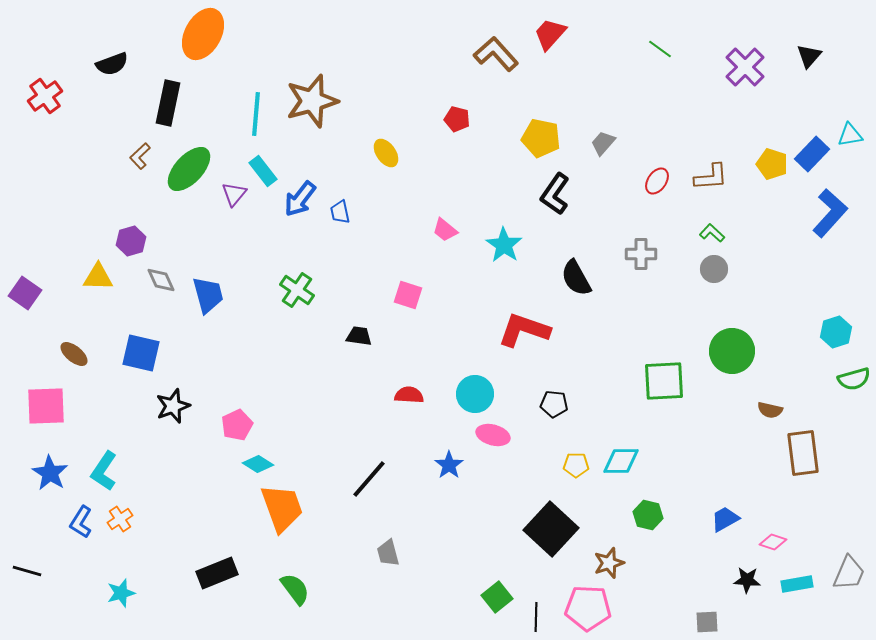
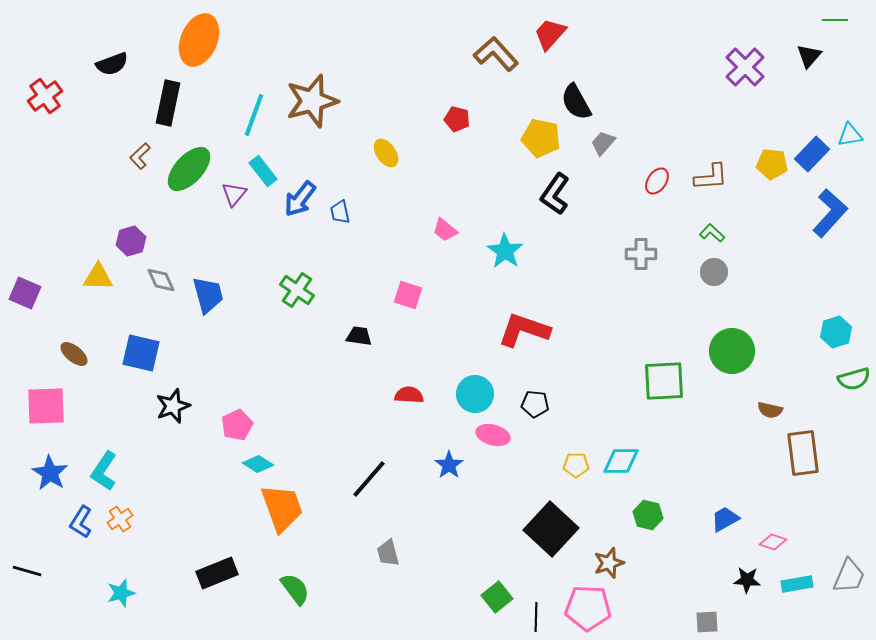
orange ellipse at (203, 34): moved 4 px left, 6 px down; rotated 6 degrees counterclockwise
green line at (660, 49): moved 175 px right, 29 px up; rotated 35 degrees counterclockwise
cyan line at (256, 114): moved 2 px left, 1 px down; rotated 15 degrees clockwise
yellow pentagon at (772, 164): rotated 12 degrees counterclockwise
cyan star at (504, 245): moved 1 px right, 6 px down
gray circle at (714, 269): moved 3 px down
black semicircle at (576, 278): moved 176 px up
purple square at (25, 293): rotated 12 degrees counterclockwise
black pentagon at (554, 404): moved 19 px left
gray trapezoid at (849, 573): moved 3 px down
